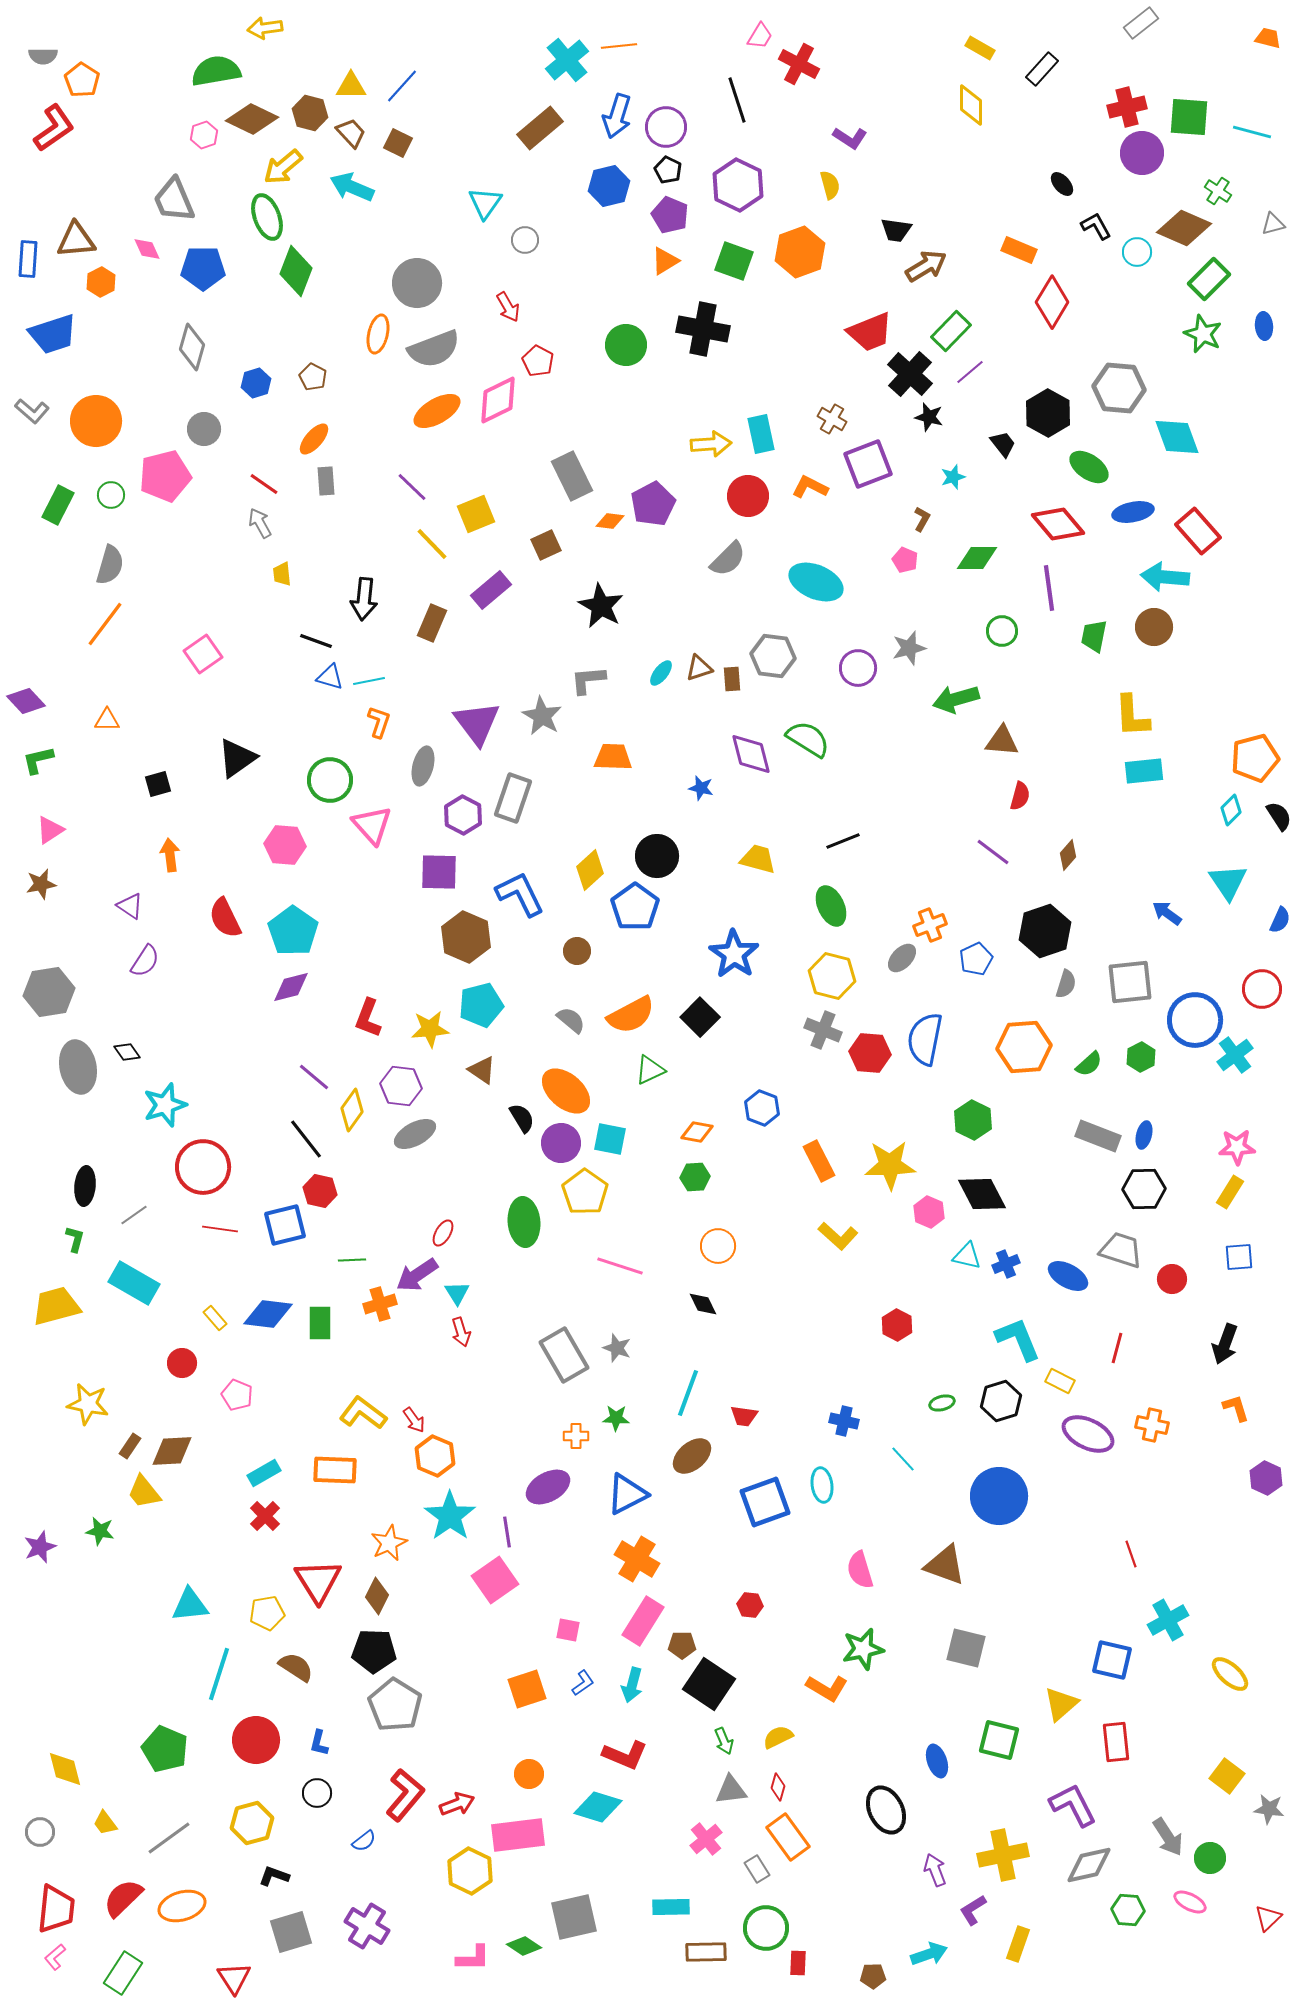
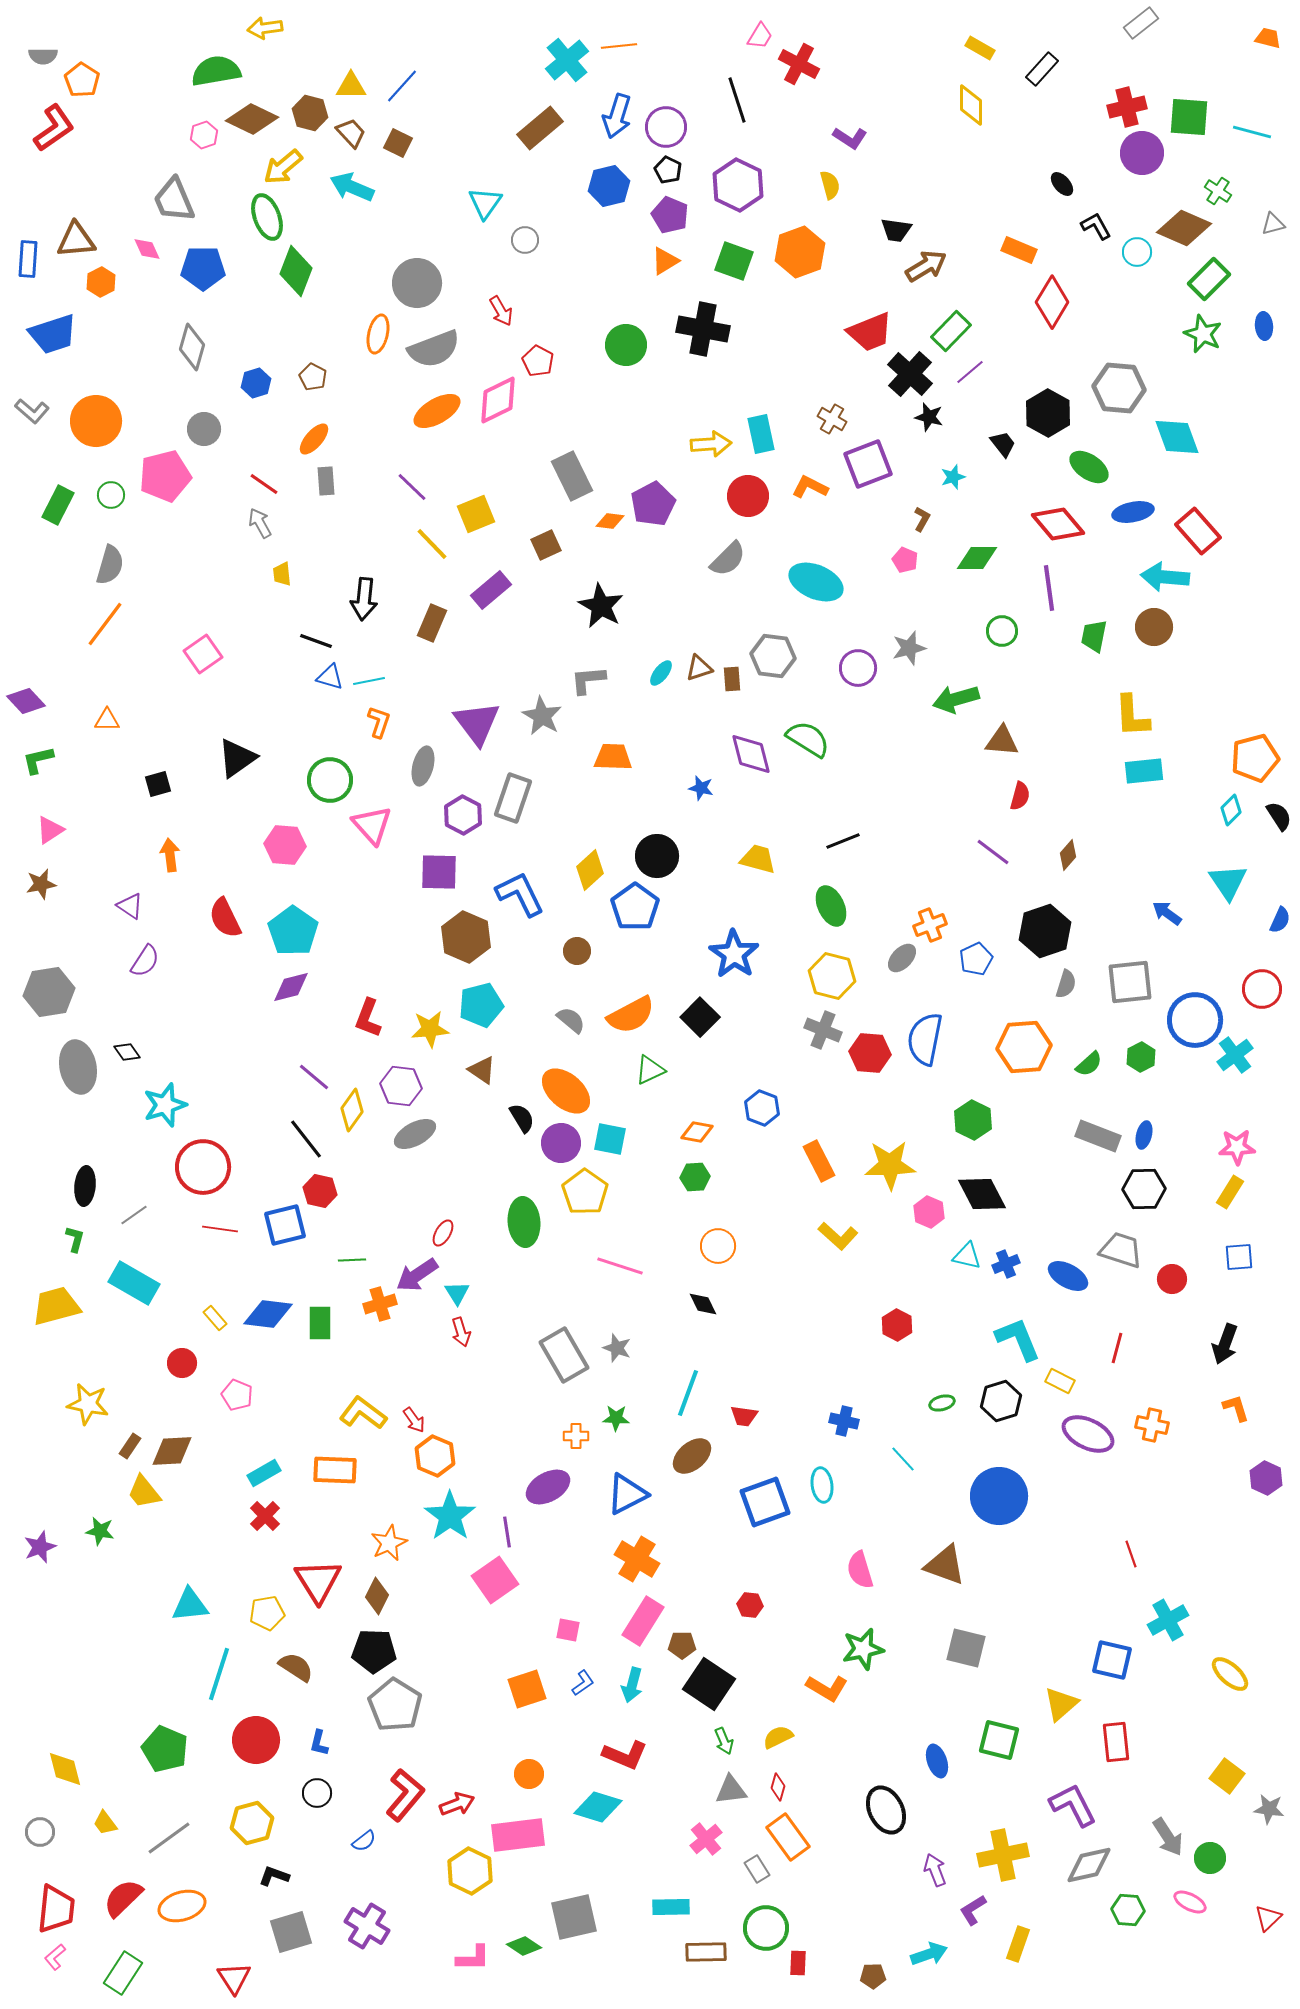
red arrow at (508, 307): moved 7 px left, 4 px down
